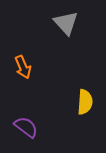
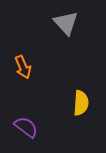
yellow semicircle: moved 4 px left, 1 px down
